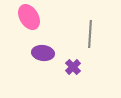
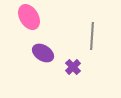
gray line: moved 2 px right, 2 px down
purple ellipse: rotated 25 degrees clockwise
